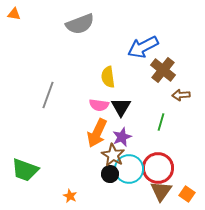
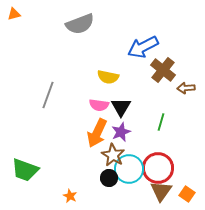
orange triangle: rotated 24 degrees counterclockwise
yellow semicircle: rotated 70 degrees counterclockwise
brown arrow: moved 5 px right, 7 px up
purple star: moved 1 px left, 5 px up
black circle: moved 1 px left, 4 px down
